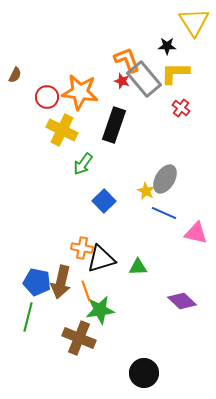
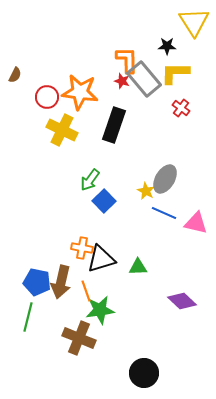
orange L-shape: rotated 20 degrees clockwise
green arrow: moved 7 px right, 16 px down
pink triangle: moved 10 px up
